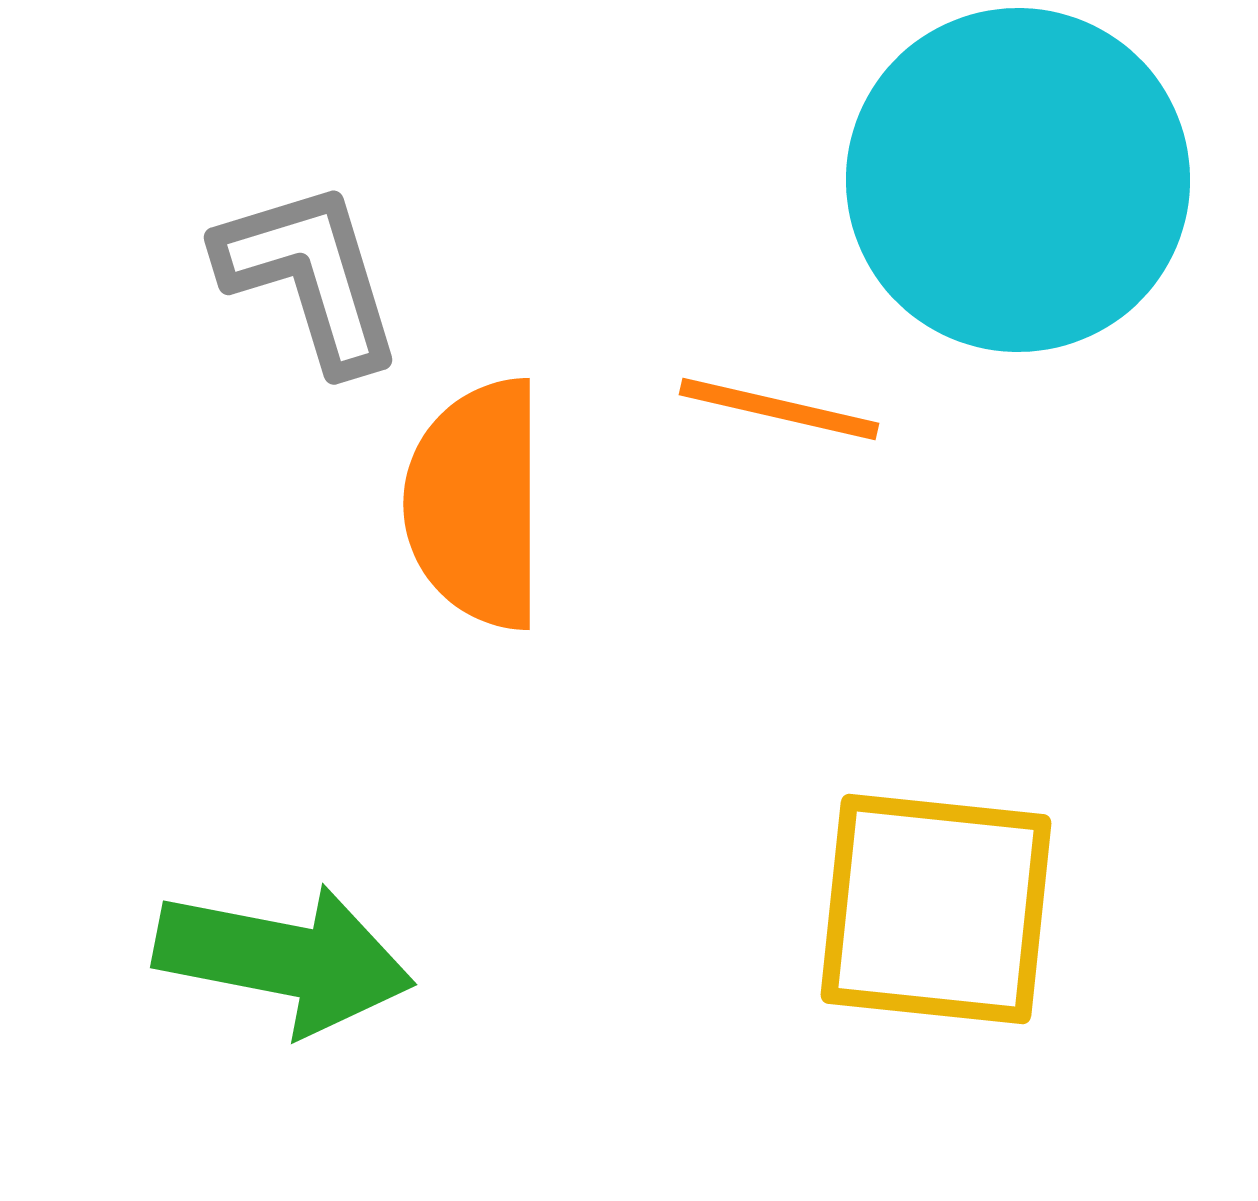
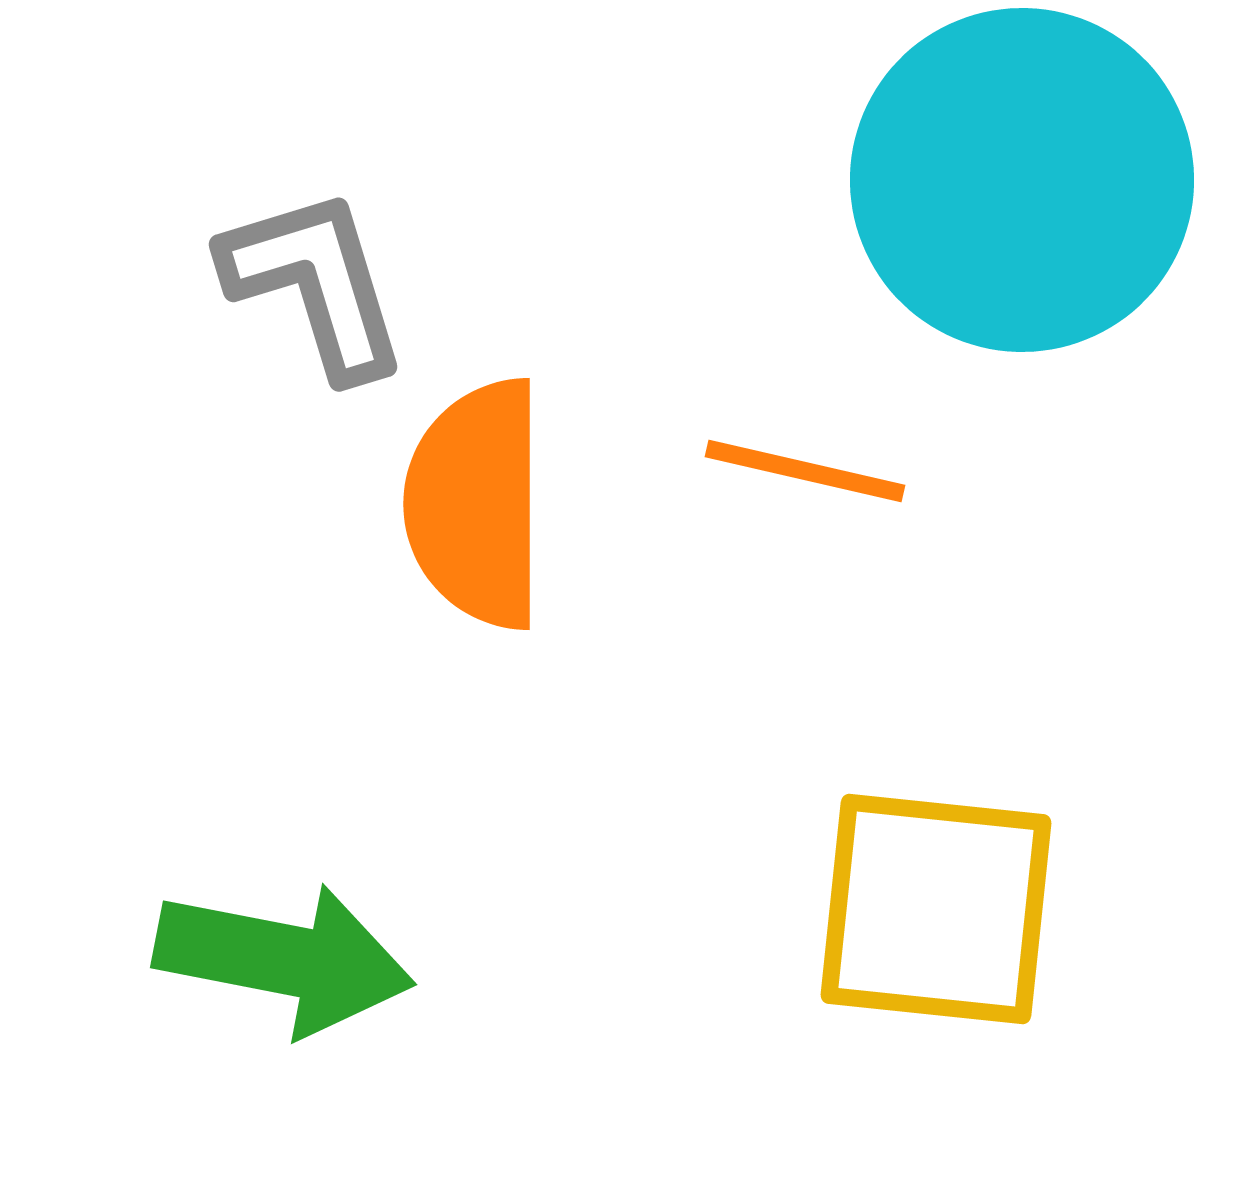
cyan circle: moved 4 px right
gray L-shape: moved 5 px right, 7 px down
orange line: moved 26 px right, 62 px down
